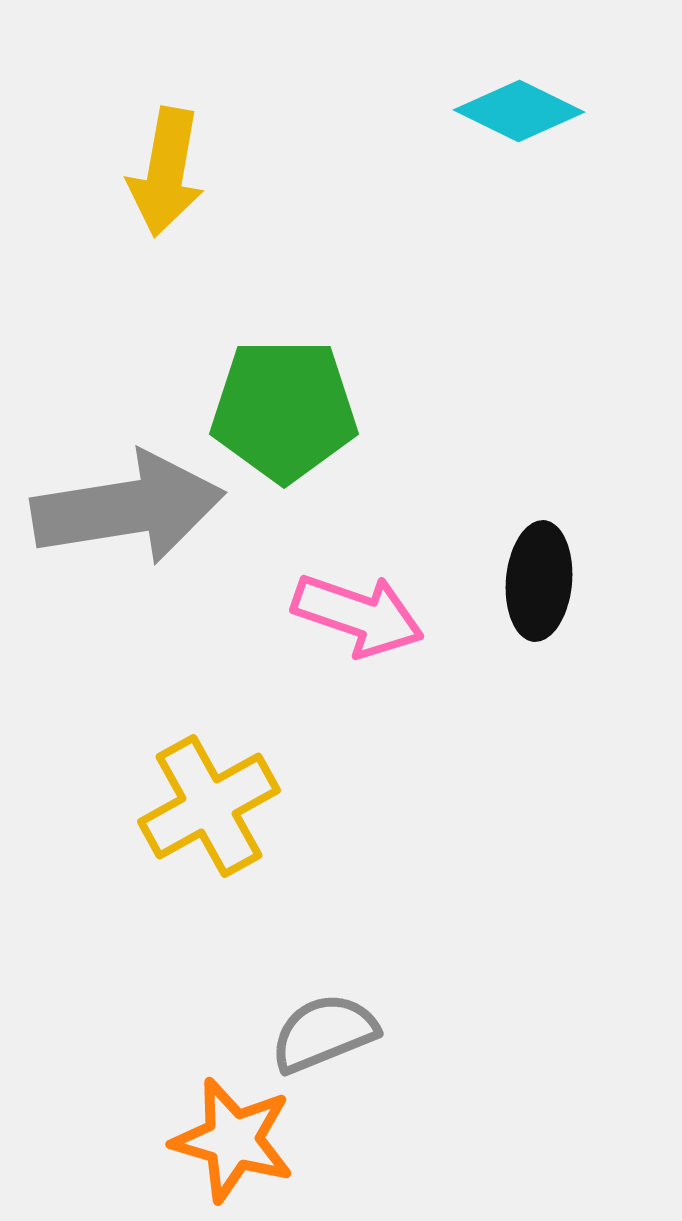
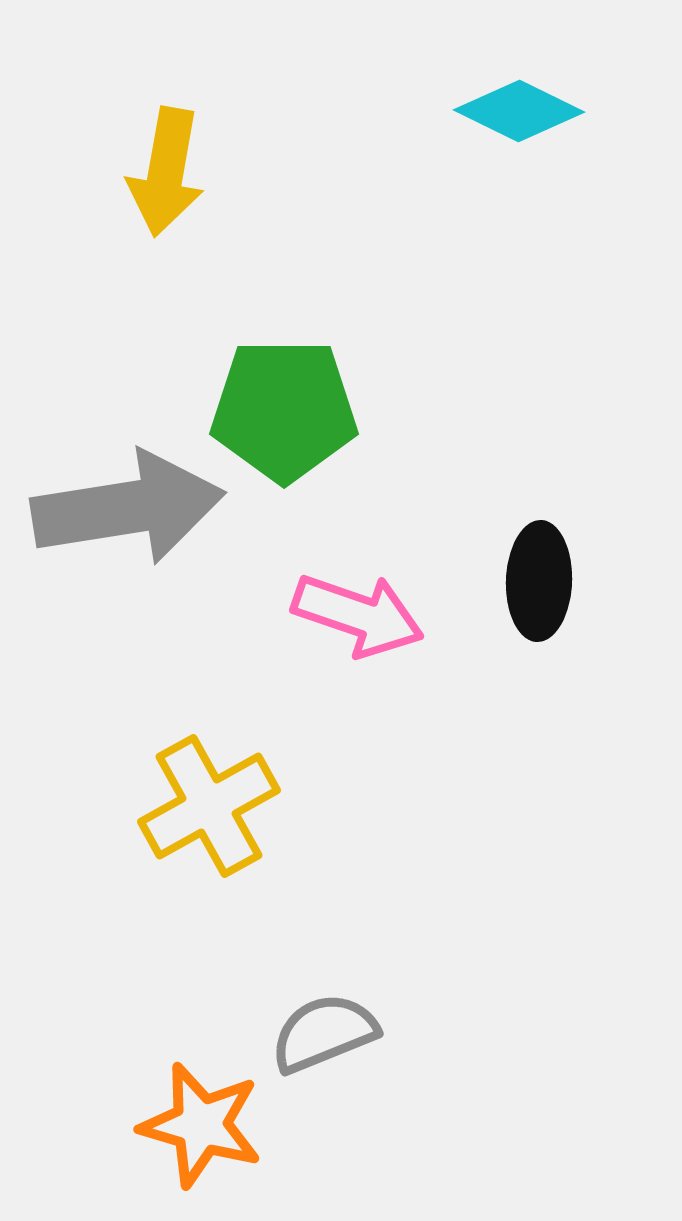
black ellipse: rotated 3 degrees counterclockwise
orange star: moved 32 px left, 15 px up
